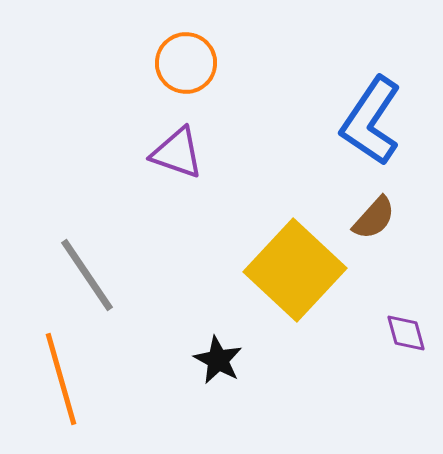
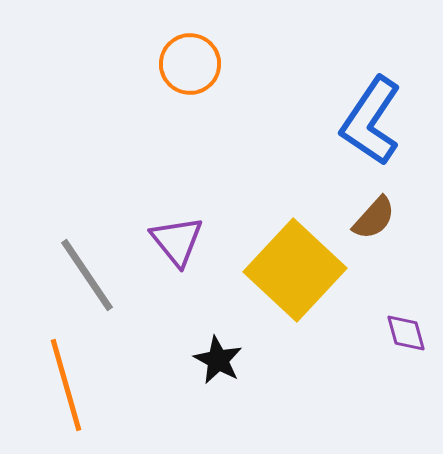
orange circle: moved 4 px right, 1 px down
purple triangle: moved 88 px down; rotated 32 degrees clockwise
orange line: moved 5 px right, 6 px down
